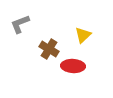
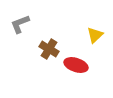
yellow triangle: moved 12 px right
red ellipse: moved 3 px right, 1 px up; rotated 15 degrees clockwise
